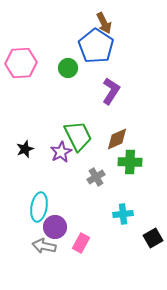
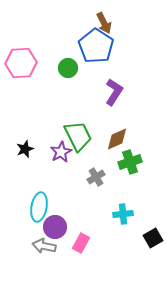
purple L-shape: moved 3 px right, 1 px down
green cross: rotated 20 degrees counterclockwise
